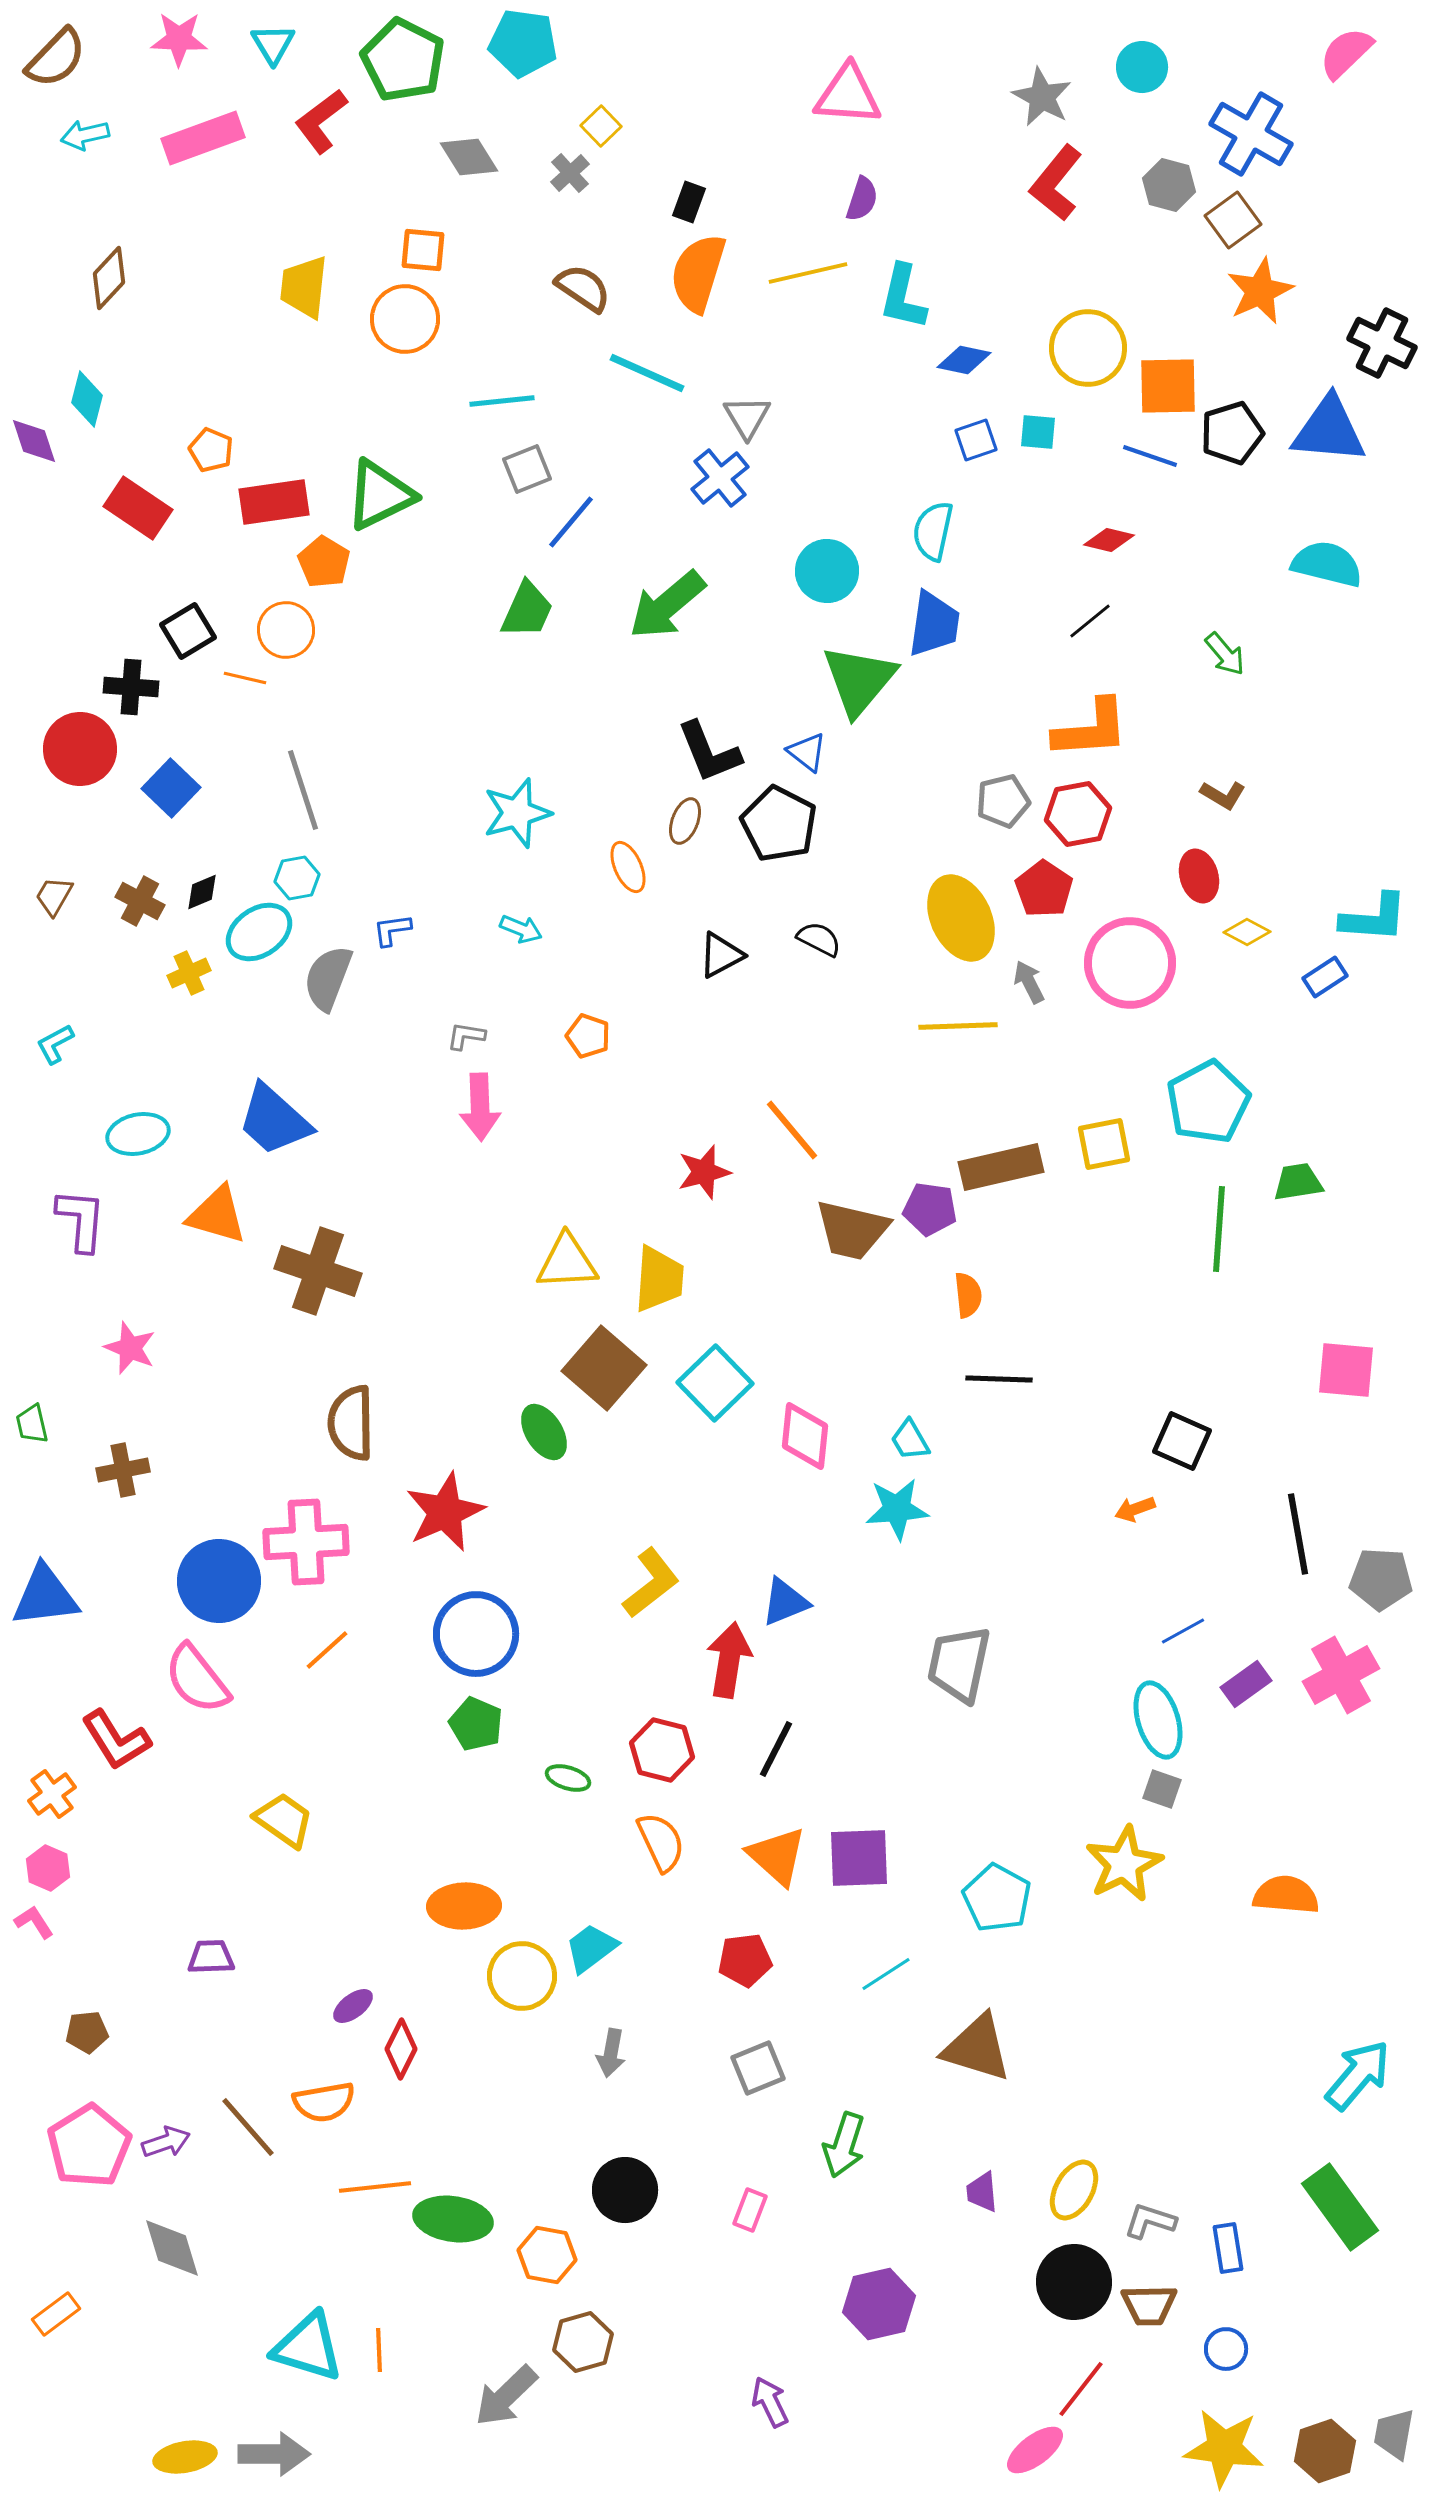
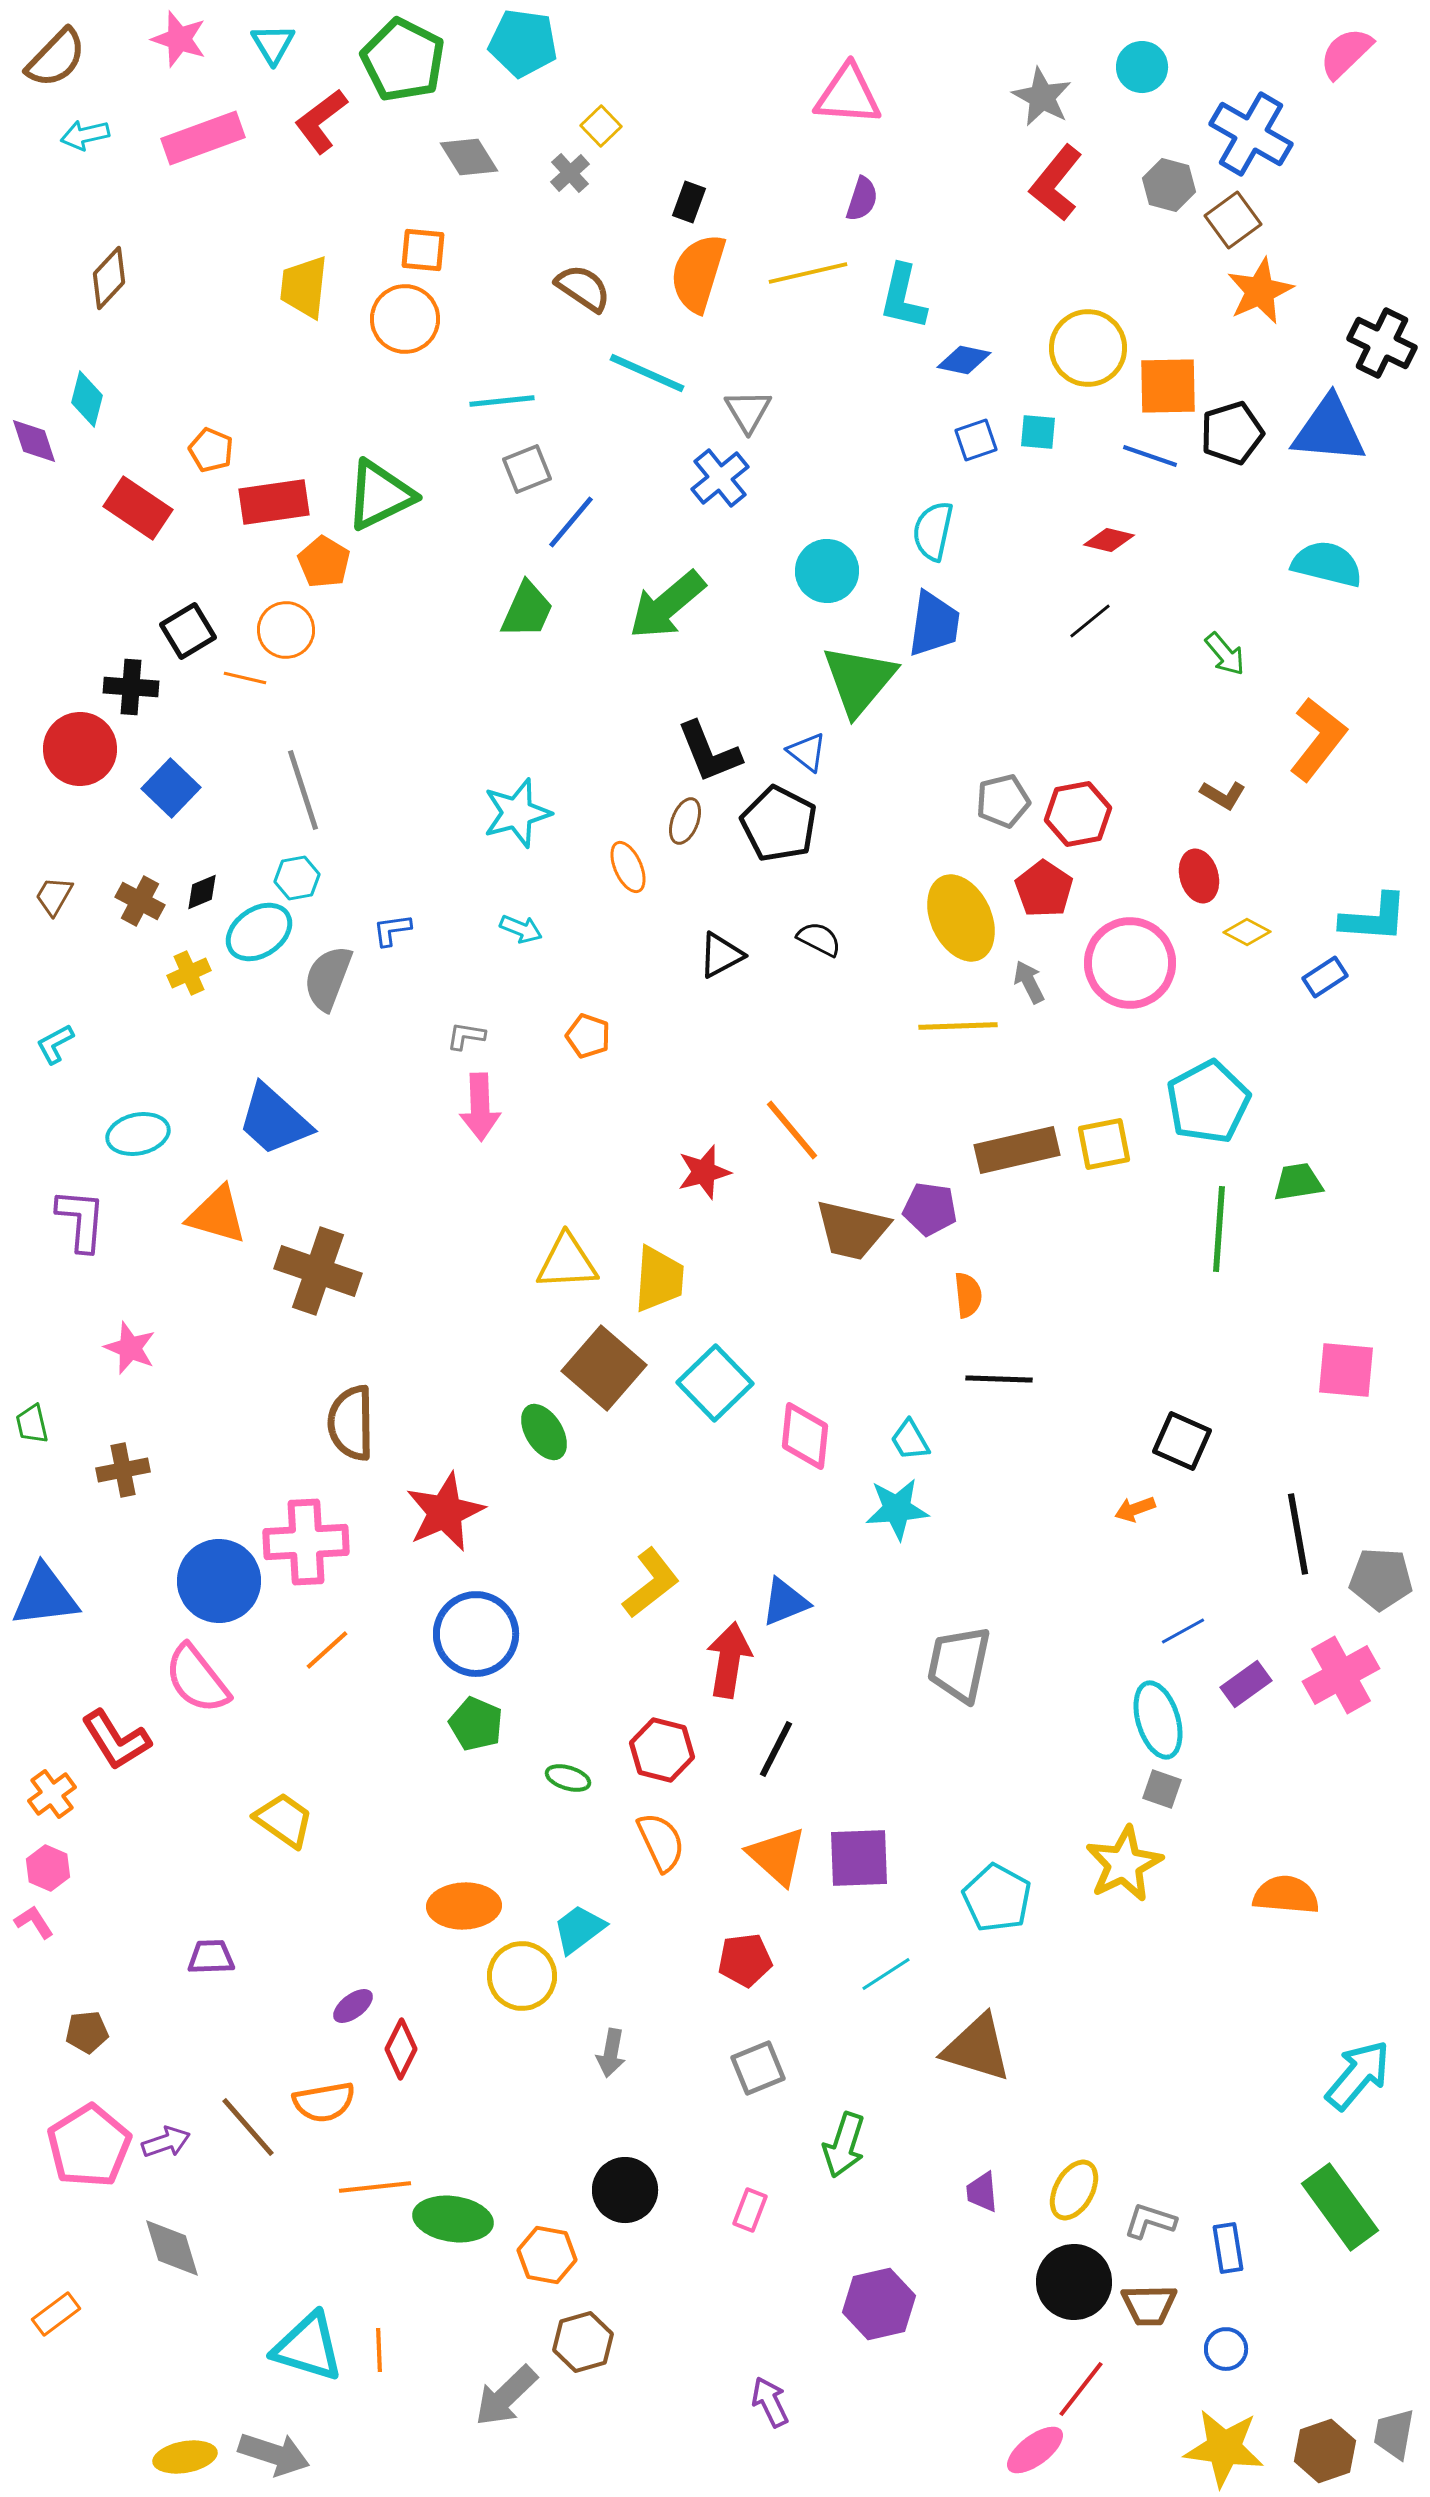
pink star at (179, 39): rotated 16 degrees clockwise
gray triangle at (747, 417): moved 1 px right, 6 px up
orange L-shape at (1091, 729): moved 227 px right, 10 px down; rotated 48 degrees counterclockwise
brown rectangle at (1001, 1167): moved 16 px right, 17 px up
cyan trapezoid at (591, 1948): moved 12 px left, 19 px up
gray arrow at (274, 2454): rotated 18 degrees clockwise
